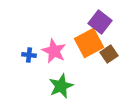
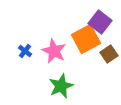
orange square: moved 3 px left, 4 px up
blue cross: moved 4 px left, 4 px up; rotated 32 degrees clockwise
